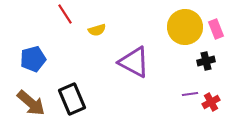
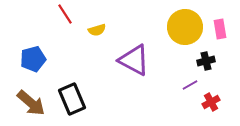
pink rectangle: moved 4 px right; rotated 12 degrees clockwise
purple triangle: moved 2 px up
purple line: moved 9 px up; rotated 21 degrees counterclockwise
